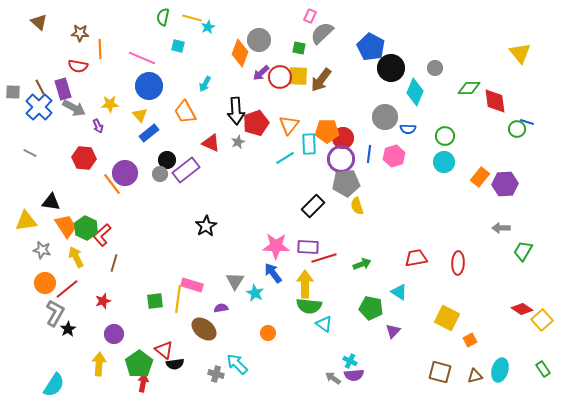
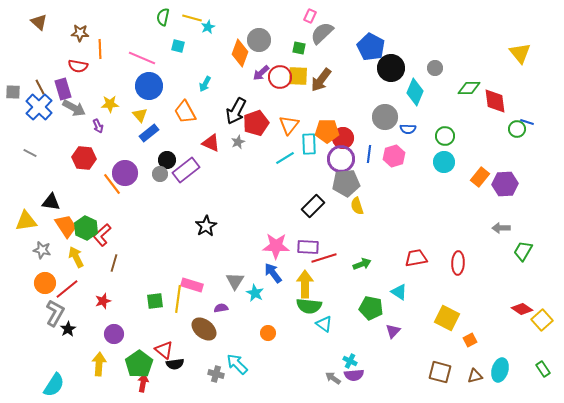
black arrow at (236, 111): rotated 32 degrees clockwise
